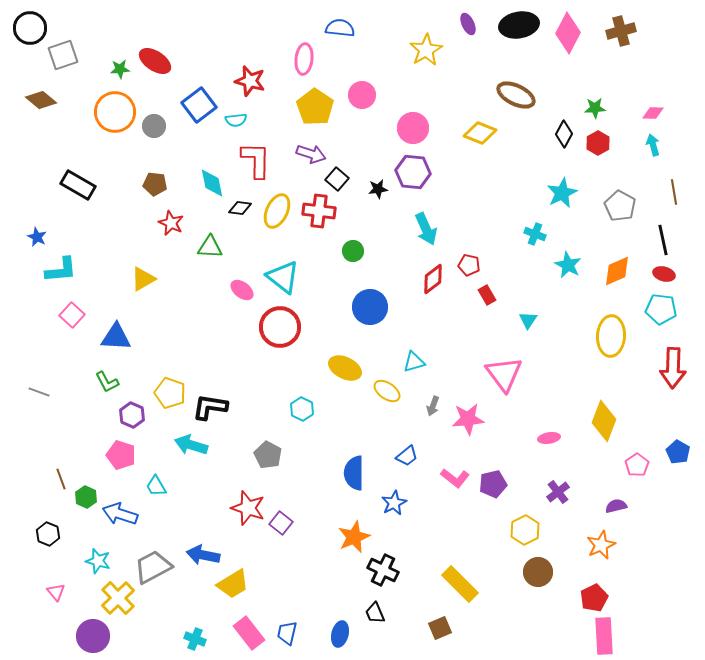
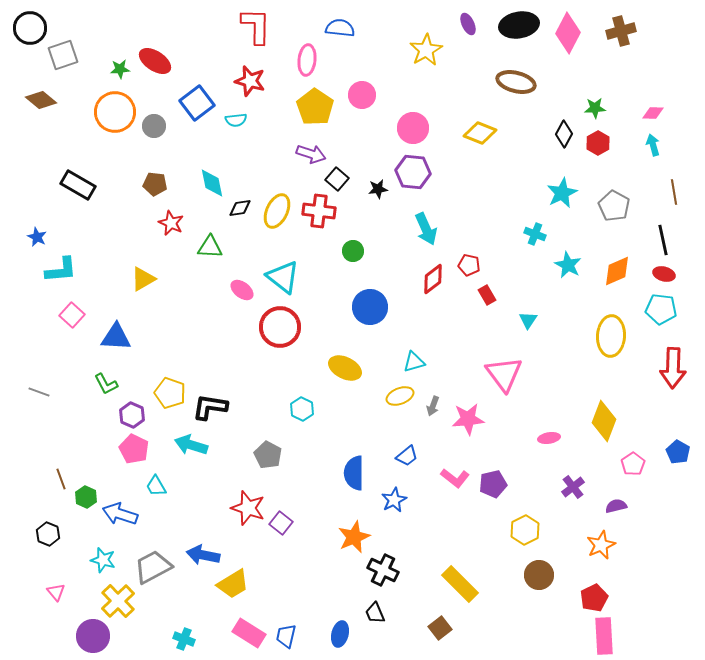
pink ellipse at (304, 59): moved 3 px right, 1 px down
brown ellipse at (516, 95): moved 13 px up; rotated 12 degrees counterclockwise
blue square at (199, 105): moved 2 px left, 2 px up
red L-shape at (256, 160): moved 134 px up
gray pentagon at (620, 206): moved 6 px left
black diamond at (240, 208): rotated 15 degrees counterclockwise
green L-shape at (107, 382): moved 1 px left, 2 px down
yellow ellipse at (387, 391): moved 13 px right, 5 px down; rotated 56 degrees counterclockwise
pink pentagon at (121, 455): moved 13 px right, 6 px up; rotated 8 degrees clockwise
pink pentagon at (637, 465): moved 4 px left, 1 px up
purple cross at (558, 492): moved 15 px right, 5 px up
blue star at (394, 503): moved 3 px up
cyan star at (98, 561): moved 5 px right, 1 px up
brown circle at (538, 572): moved 1 px right, 3 px down
yellow cross at (118, 598): moved 3 px down
brown square at (440, 628): rotated 15 degrees counterclockwise
pink rectangle at (249, 633): rotated 20 degrees counterclockwise
blue trapezoid at (287, 633): moved 1 px left, 3 px down
cyan cross at (195, 639): moved 11 px left
